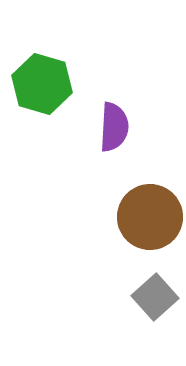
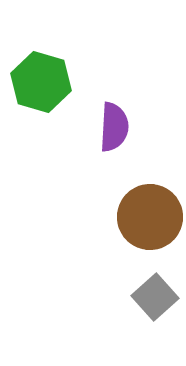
green hexagon: moved 1 px left, 2 px up
